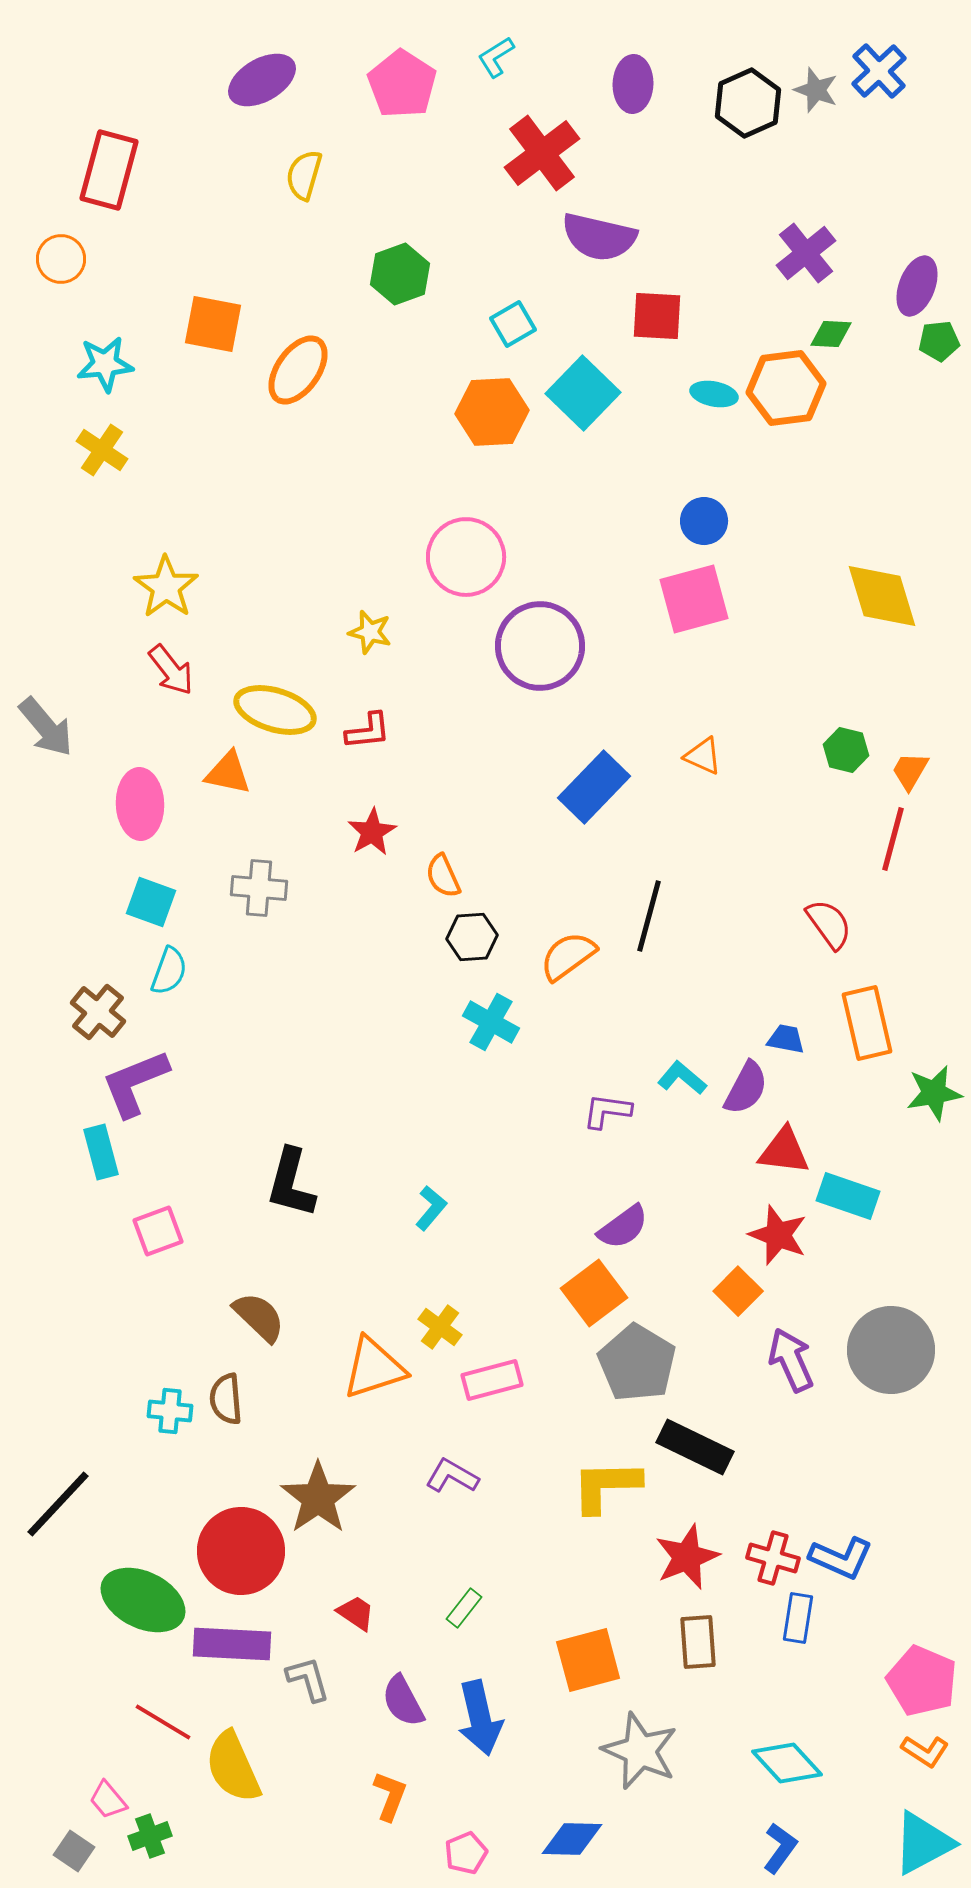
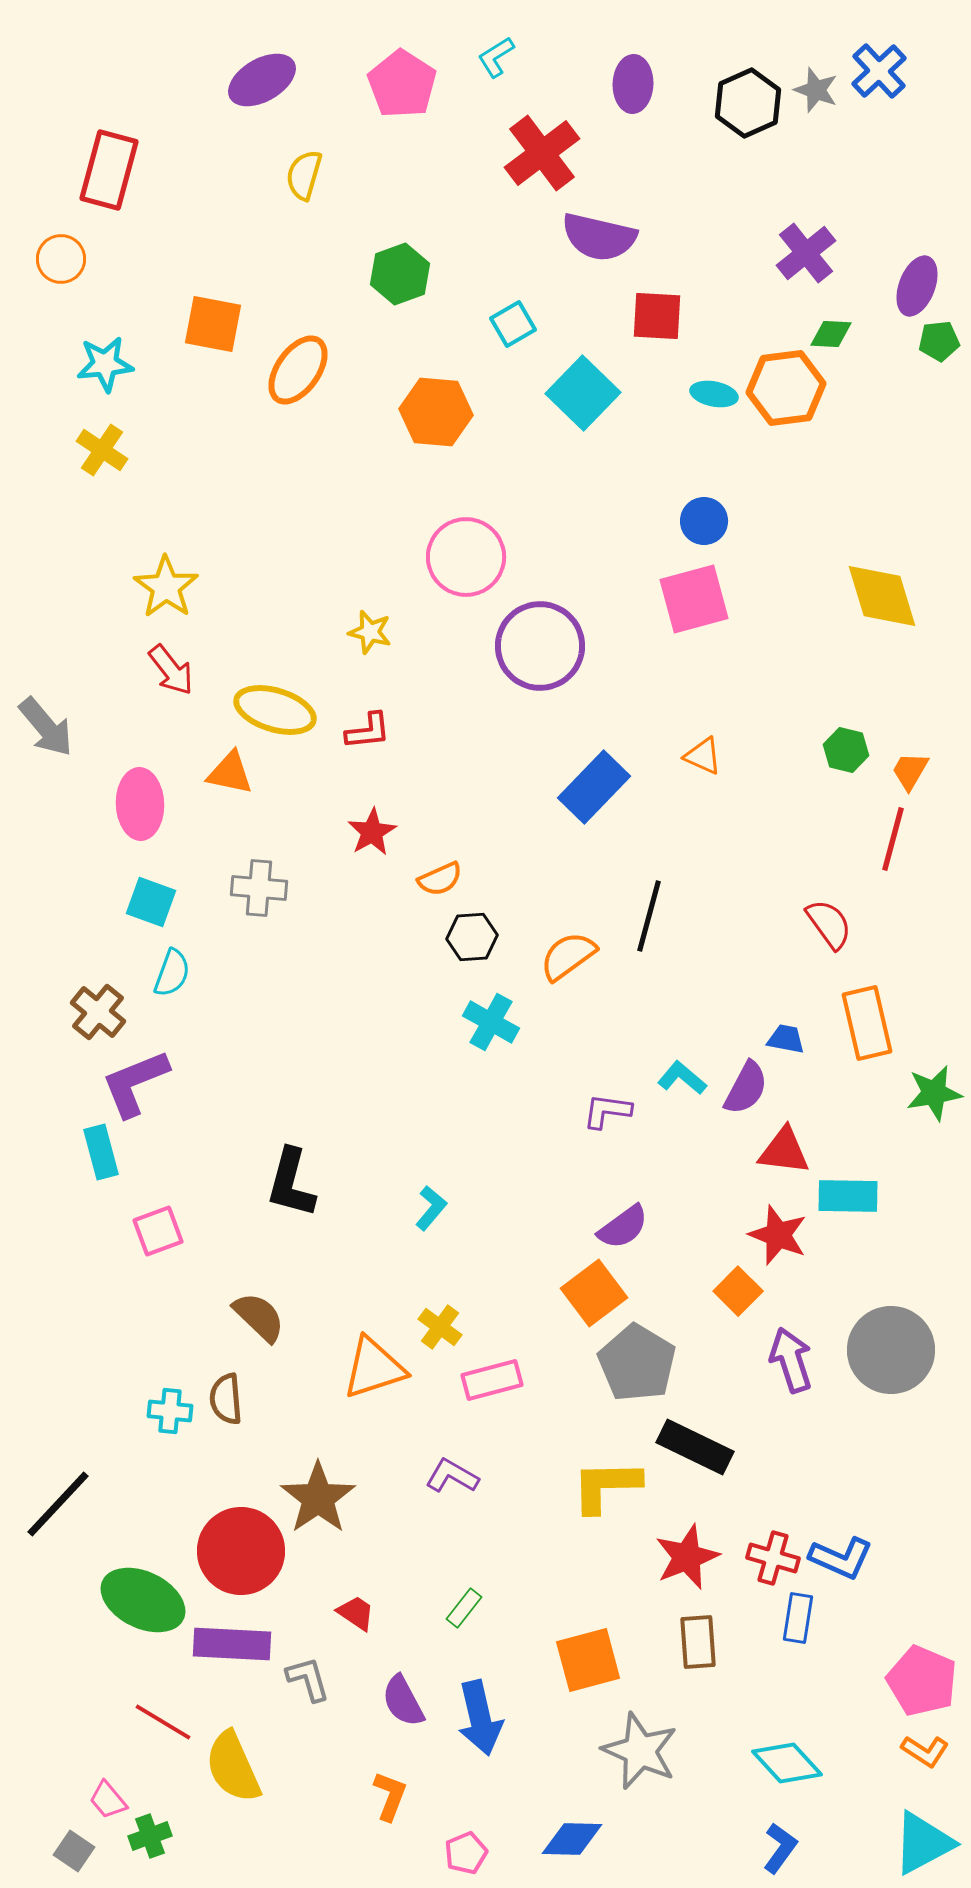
orange hexagon at (492, 412): moved 56 px left; rotated 8 degrees clockwise
orange triangle at (228, 773): moved 2 px right
orange semicircle at (443, 876): moved 3 px left, 3 px down; rotated 90 degrees counterclockwise
cyan semicircle at (169, 971): moved 3 px right, 2 px down
cyan rectangle at (848, 1196): rotated 18 degrees counterclockwise
purple arrow at (791, 1360): rotated 6 degrees clockwise
